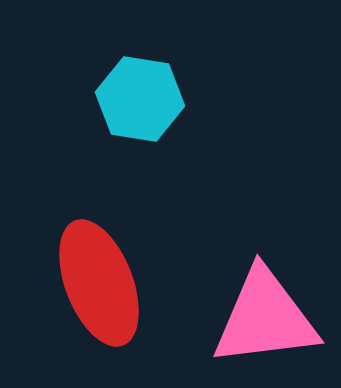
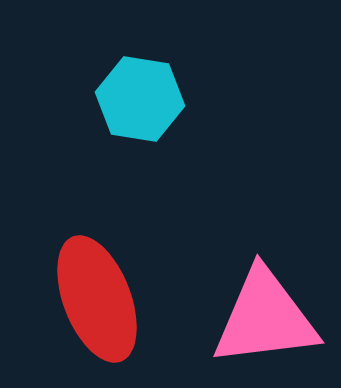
red ellipse: moved 2 px left, 16 px down
